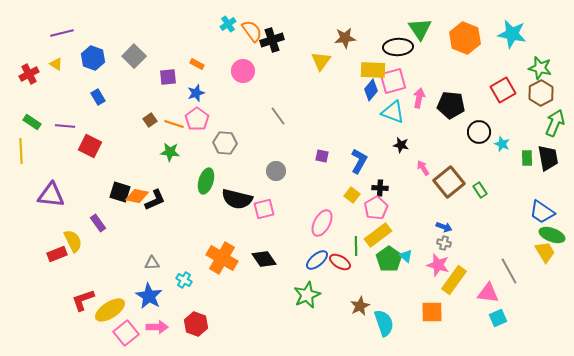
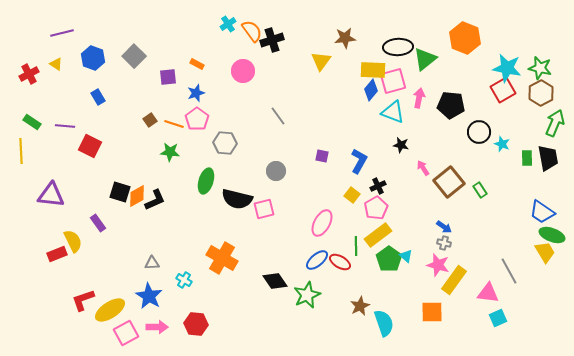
green triangle at (420, 29): moved 5 px right, 30 px down; rotated 25 degrees clockwise
cyan star at (512, 34): moved 5 px left, 34 px down
black cross at (380, 188): moved 2 px left, 2 px up; rotated 28 degrees counterclockwise
orange diamond at (137, 196): rotated 40 degrees counterclockwise
blue arrow at (444, 227): rotated 14 degrees clockwise
black diamond at (264, 259): moved 11 px right, 22 px down
red hexagon at (196, 324): rotated 15 degrees counterclockwise
pink square at (126, 333): rotated 10 degrees clockwise
